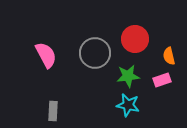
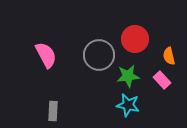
gray circle: moved 4 px right, 2 px down
pink rectangle: rotated 66 degrees clockwise
